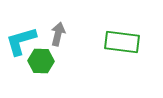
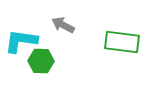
gray arrow: moved 5 px right, 9 px up; rotated 75 degrees counterclockwise
cyan L-shape: rotated 24 degrees clockwise
